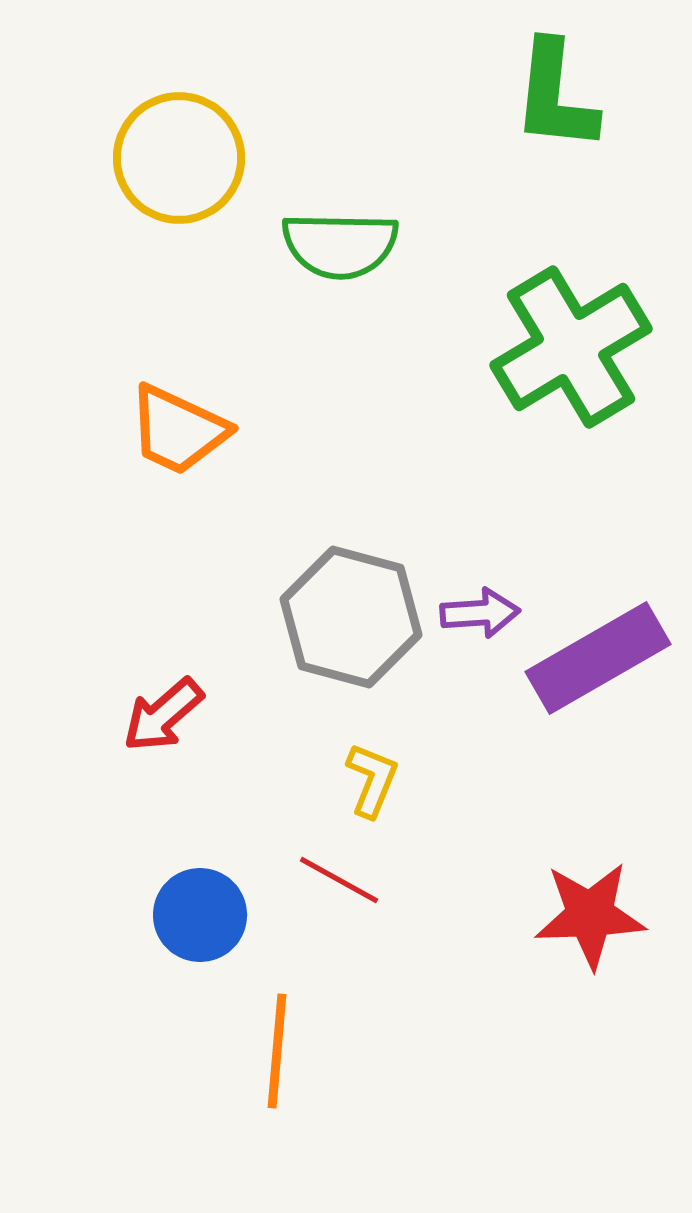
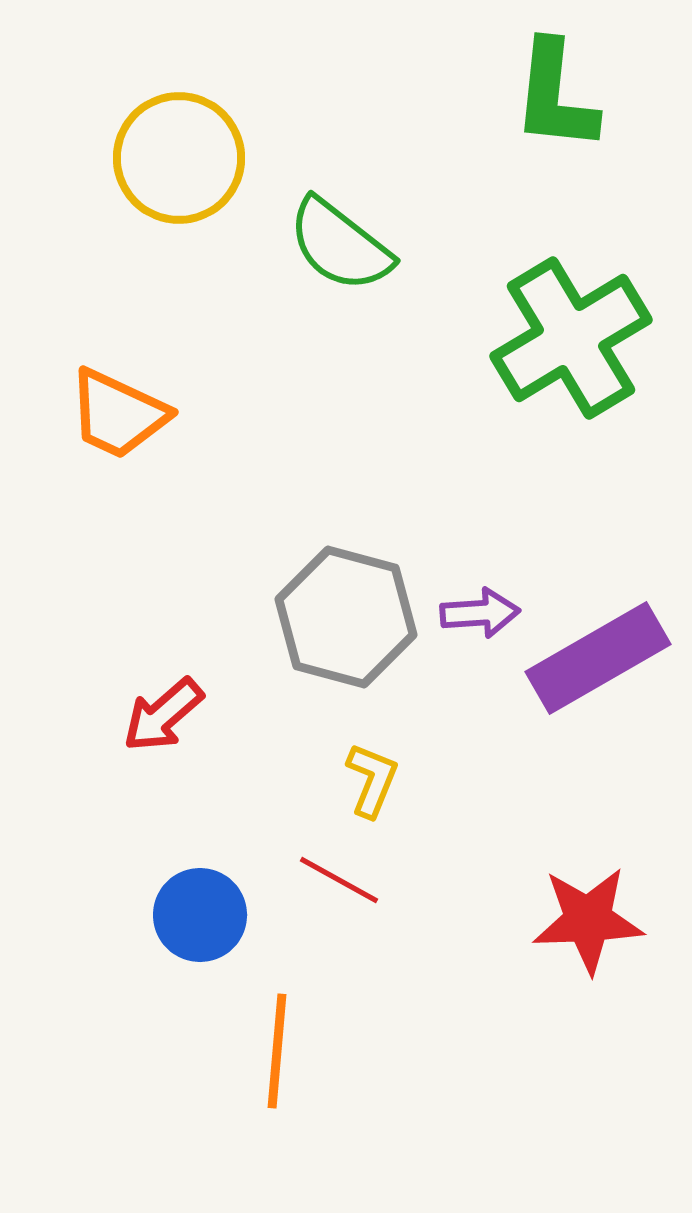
green semicircle: rotated 37 degrees clockwise
green cross: moved 9 px up
orange trapezoid: moved 60 px left, 16 px up
gray hexagon: moved 5 px left
red star: moved 2 px left, 5 px down
